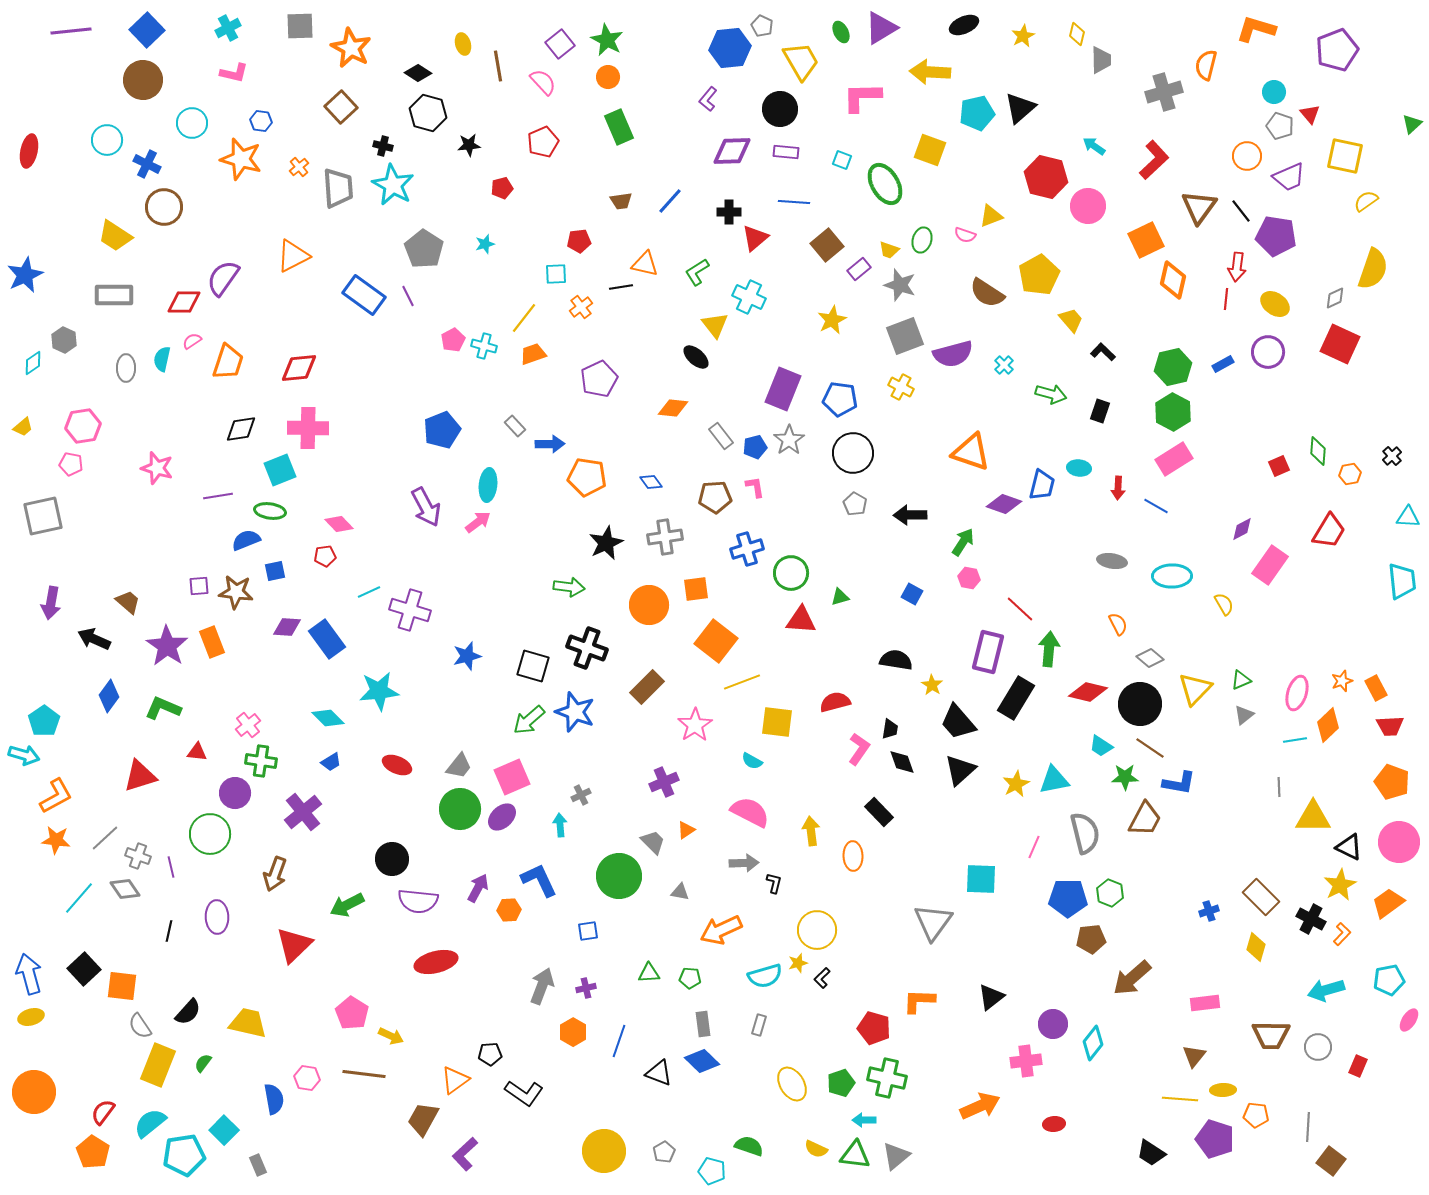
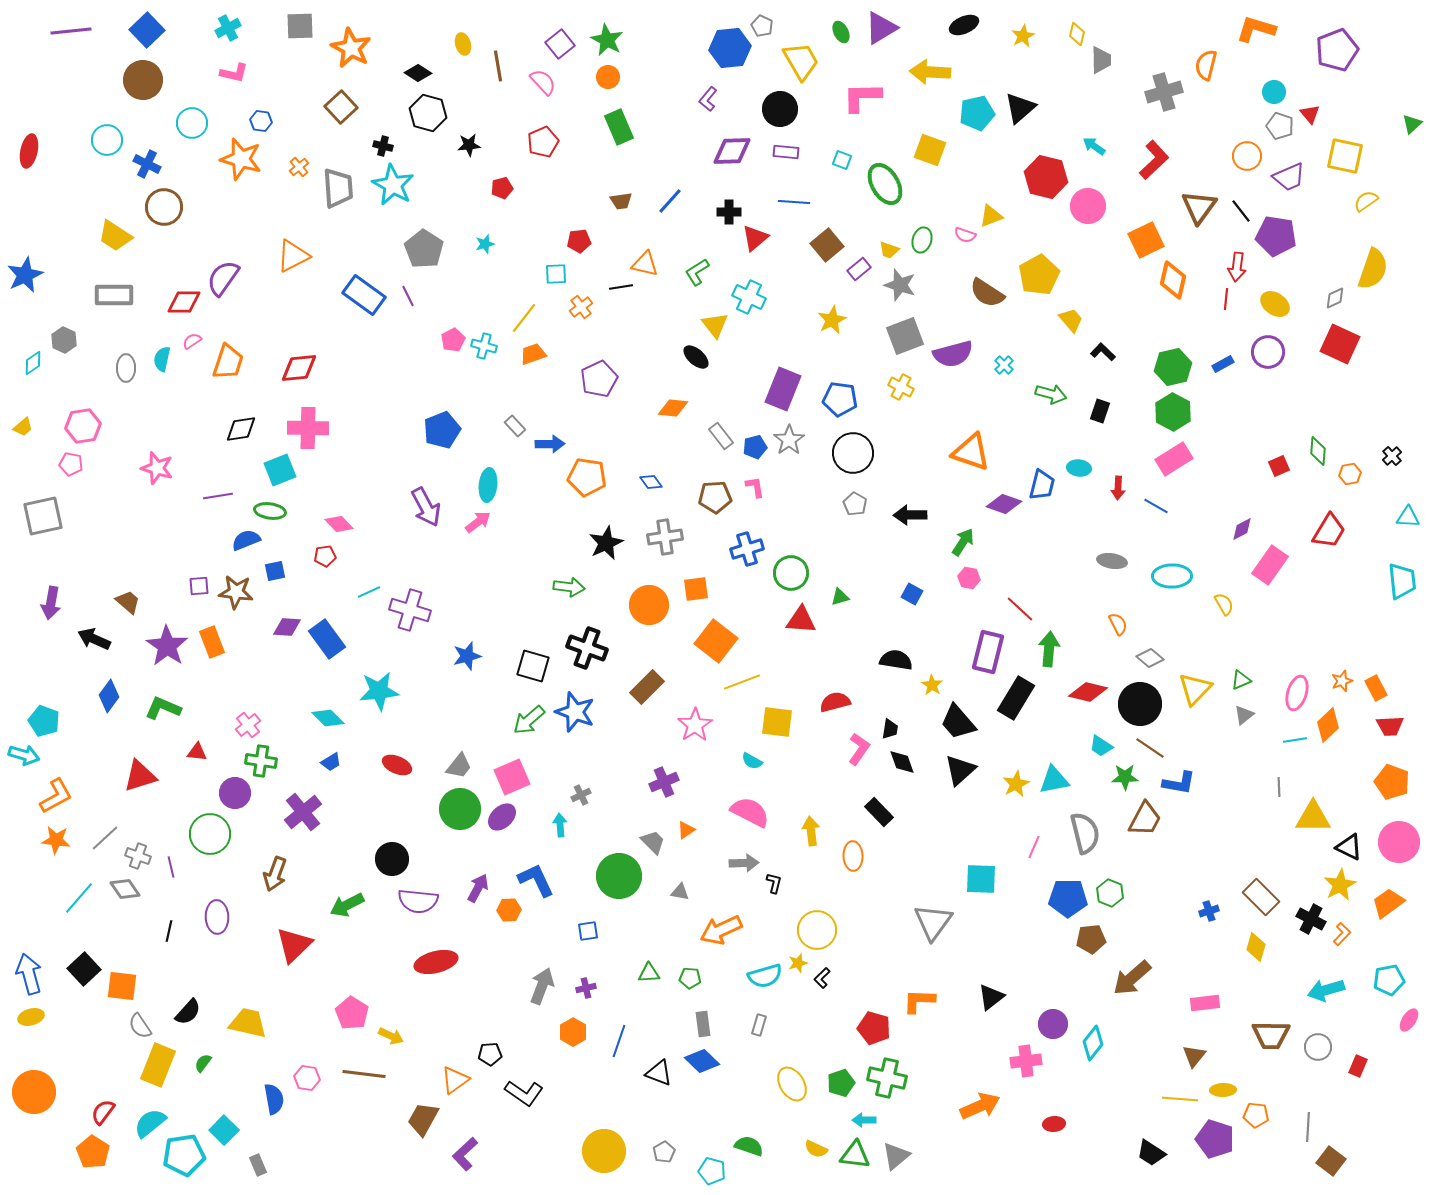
cyan pentagon at (44, 721): rotated 16 degrees counterclockwise
blue L-shape at (539, 880): moved 3 px left
